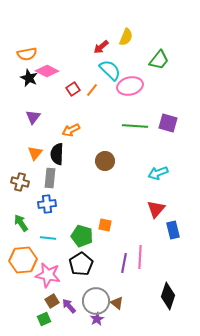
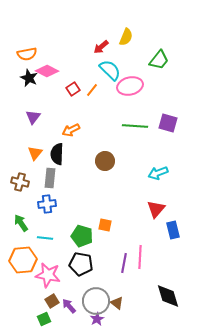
cyan line: moved 3 px left
black pentagon: rotated 30 degrees counterclockwise
black diamond: rotated 36 degrees counterclockwise
